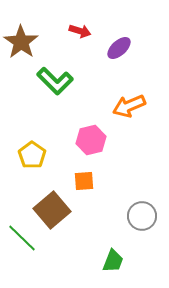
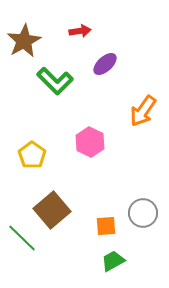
red arrow: rotated 25 degrees counterclockwise
brown star: moved 3 px right, 1 px up; rotated 8 degrees clockwise
purple ellipse: moved 14 px left, 16 px down
orange arrow: moved 14 px right, 5 px down; rotated 32 degrees counterclockwise
pink hexagon: moved 1 px left, 2 px down; rotated 20 degrees counterclockwise
orange square: moved 22 px right, 45 px down
gray circle: moved 1 px right, 3 px up
green trapezoid: rotated 140 degrees counterclockwise
